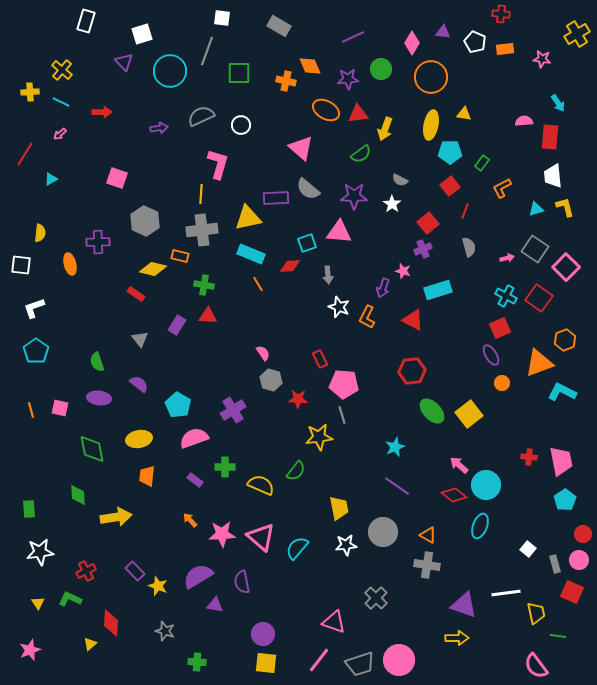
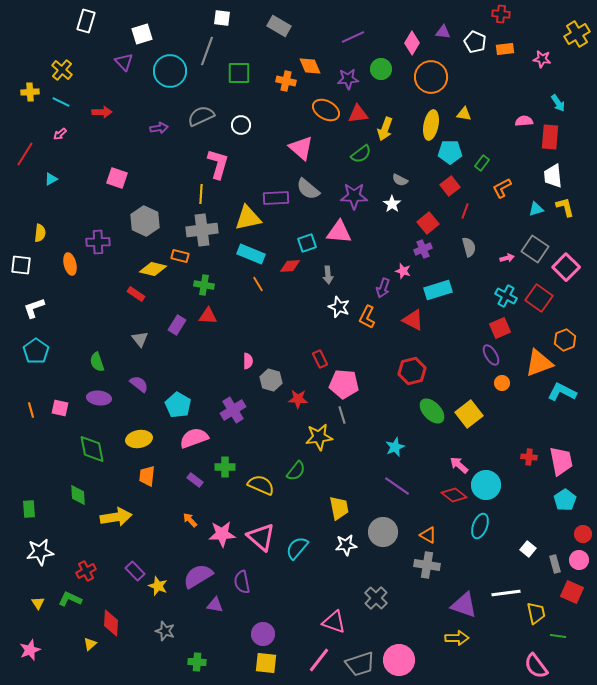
pink semicircle at (263, 353): moved 15 px left, 8 px down; rotated 35 degrees clockwise
red hexagon at (412, 371): rotated 8 degrees counterclockwise
